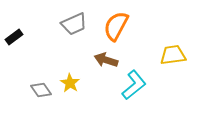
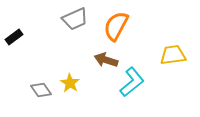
gray trapezoid: moved 1 px right, 5 px up
cyan L-shape: moved 2 px left, 3 px up
